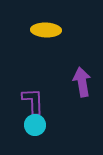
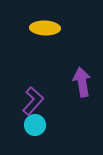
yellow ellipse: moved 1 px left, 2 px up
purple L-shape: rotated 44 degrees clockwise
